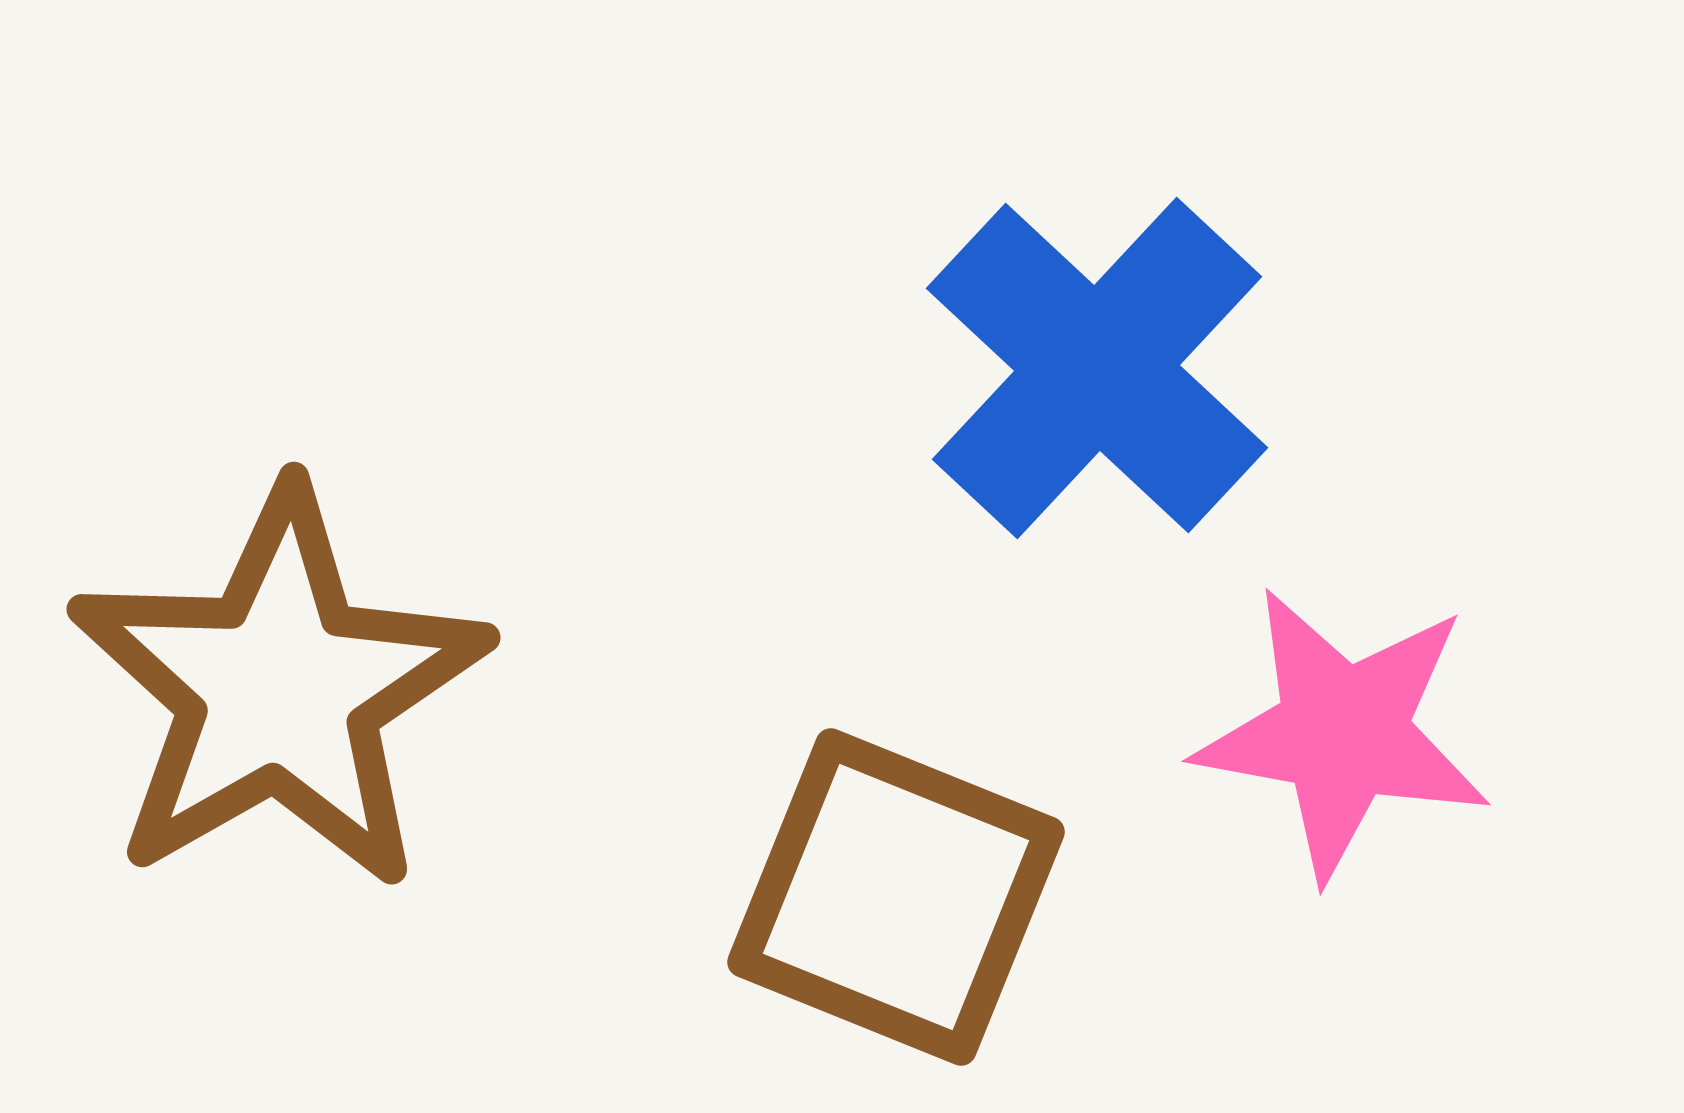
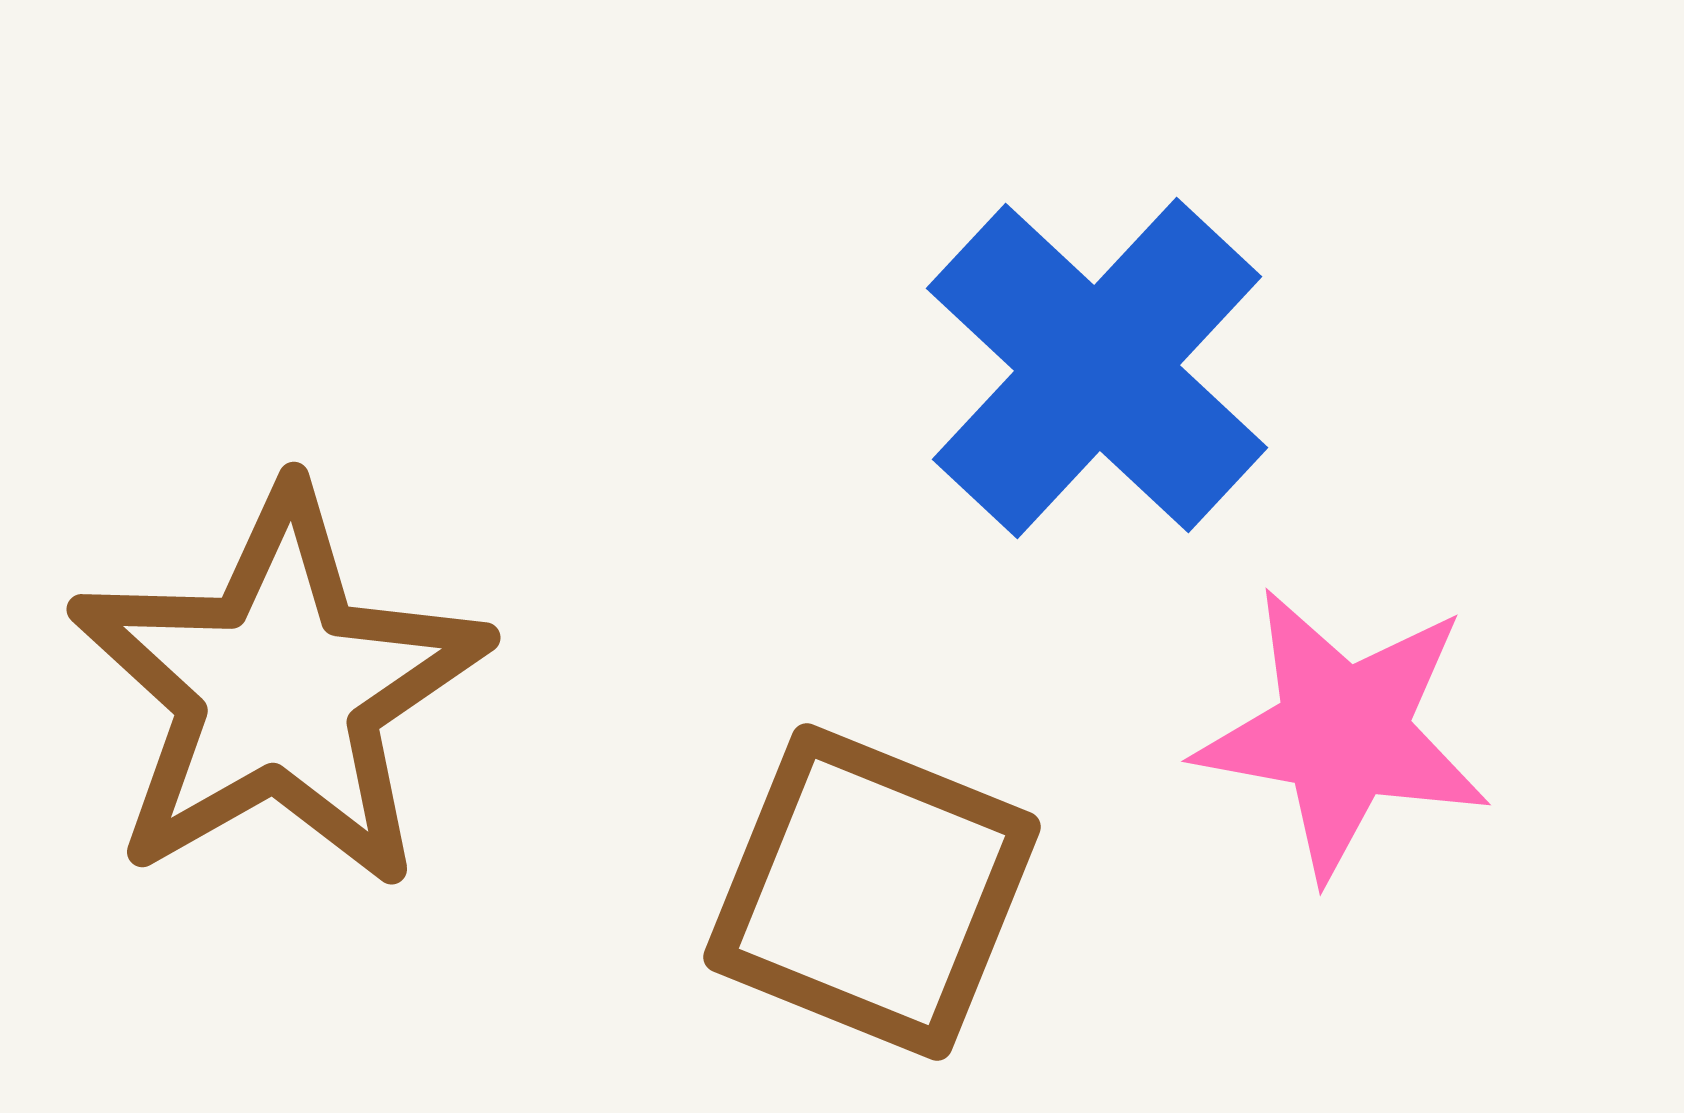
brown square: moved 24 px left, 5 px up
